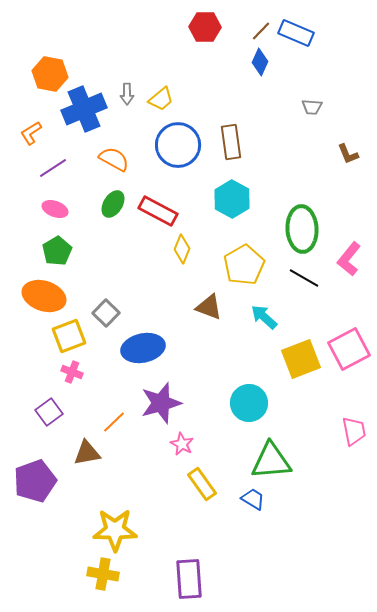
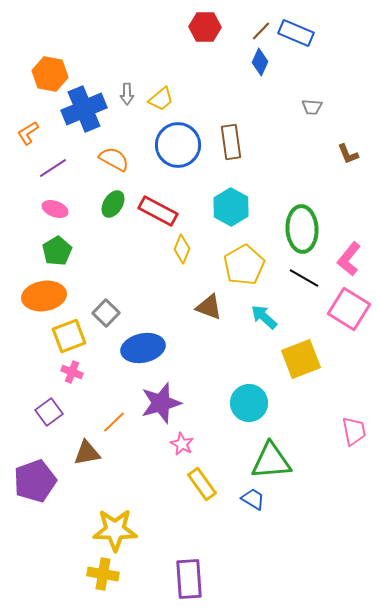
orange L-shape at (31, 133): moved 3 px left
cyan hexagon at (232, 199): moved 1 px left, 8 px down
orange ellipse at (44, 296): rotated 27 degrees counterclockwise
pink square at (349, 349): moved 40 px up; rotated 30 degrees counterclockwise
